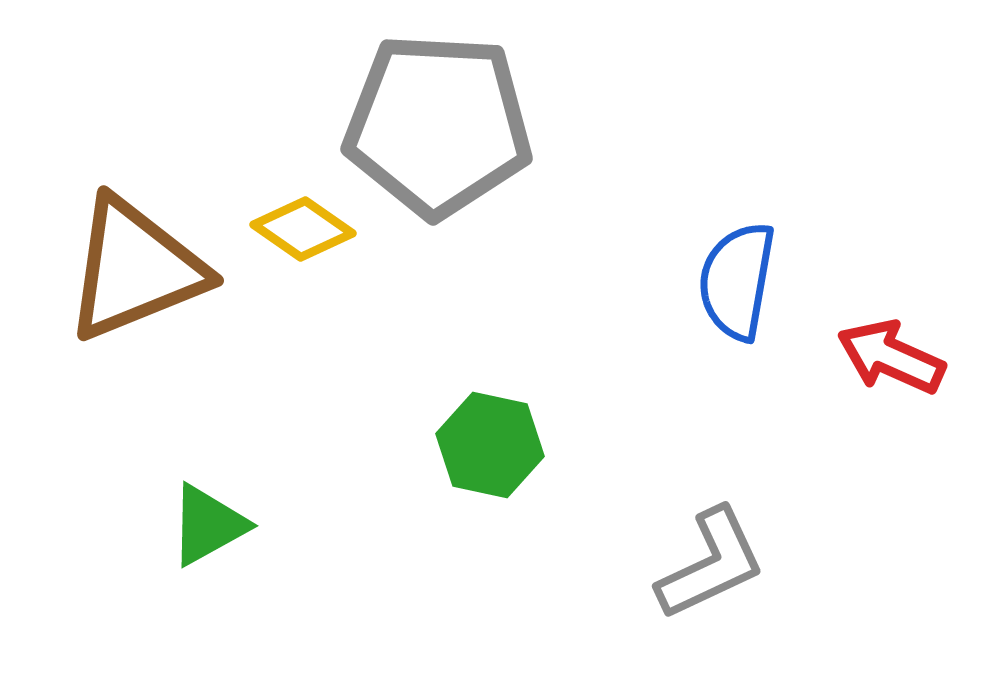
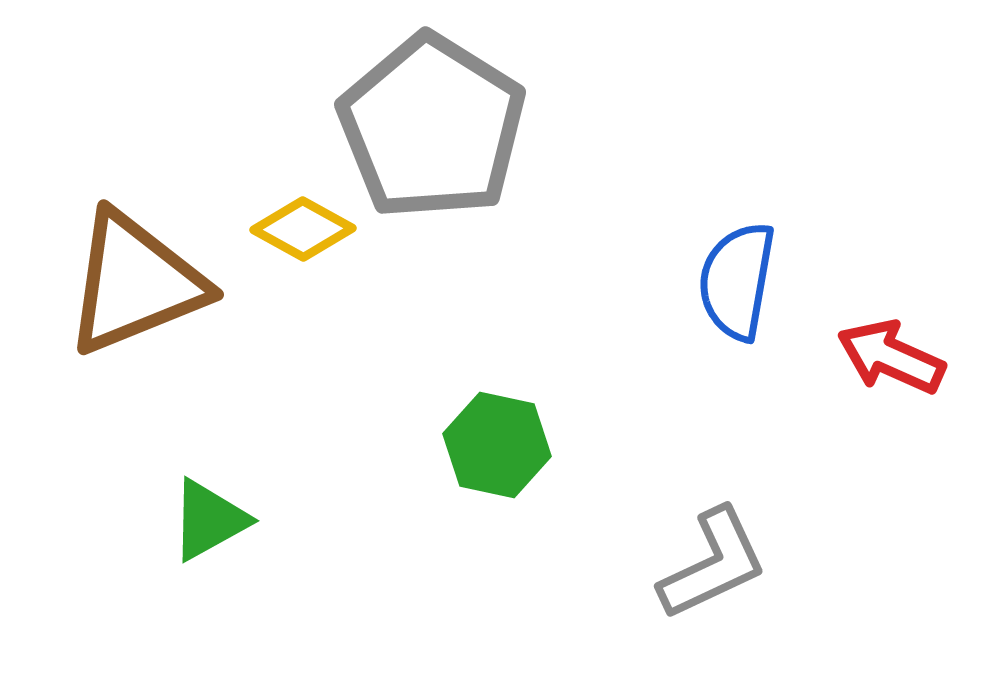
gray pentagon: moved 6 px left, 2 px down; rotated 29 degrees clockwise
yellow diamond: rotated 6 degrees counterclockwise
brown triangle: moved 14 px down
green hexagon: moved 7 px right
green triangle: moved 1 px right, 5 px up
gray L-shape: moved 2 px right
